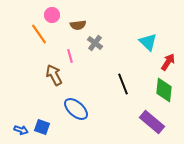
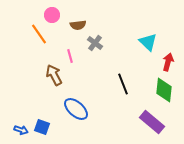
red arrow: rotated 18 degrees counterclockwise
